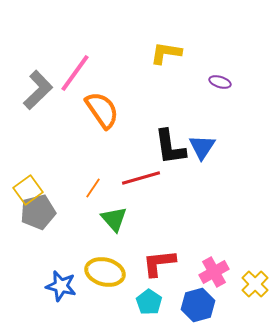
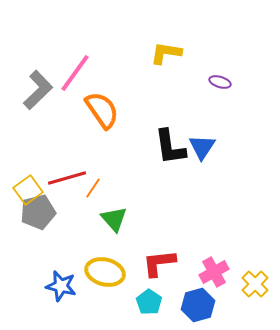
red line: moved 74 px left
